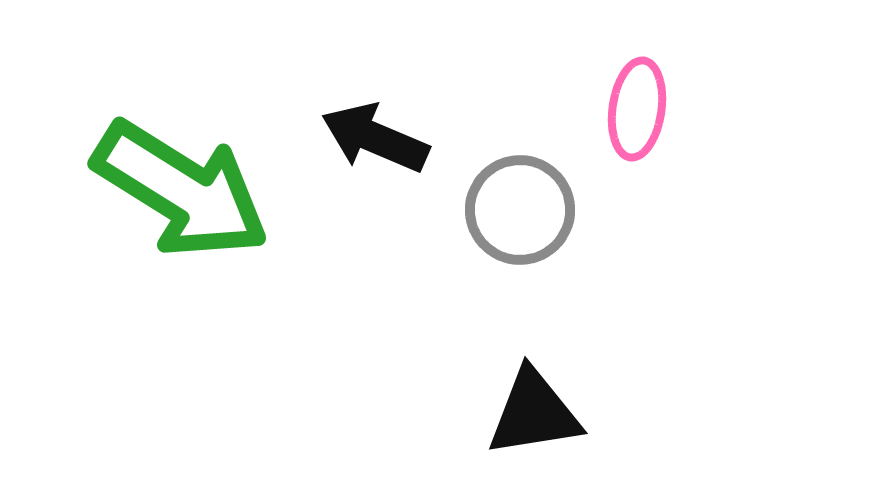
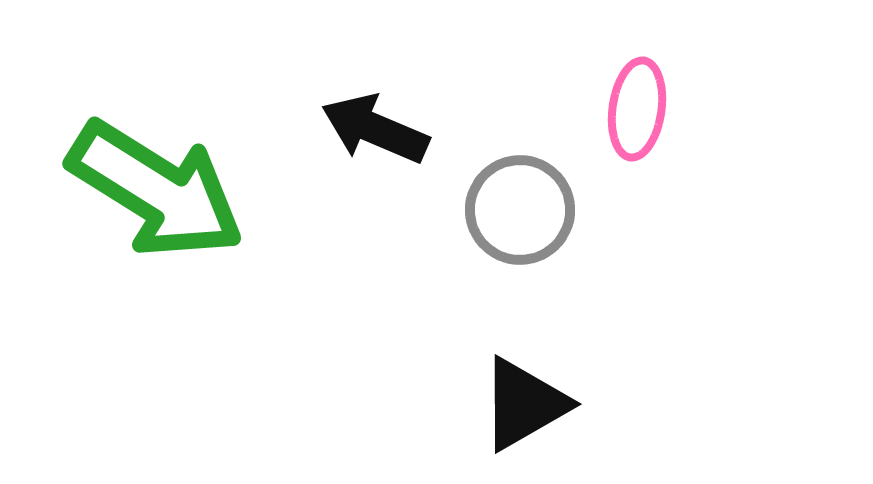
black arrow: moved 9 px up
green arrow: moved 25 px left
black triangle: moved 10 px left, 9 px up; rotated 21 degrees counterclockwise
